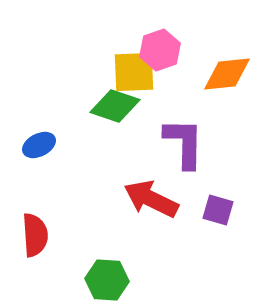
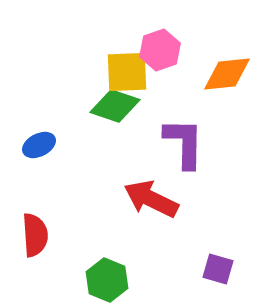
yellow square: moved 7 px left
purple square: moved 59 px down
green hexagon: rotated 18 degrees clockwise
